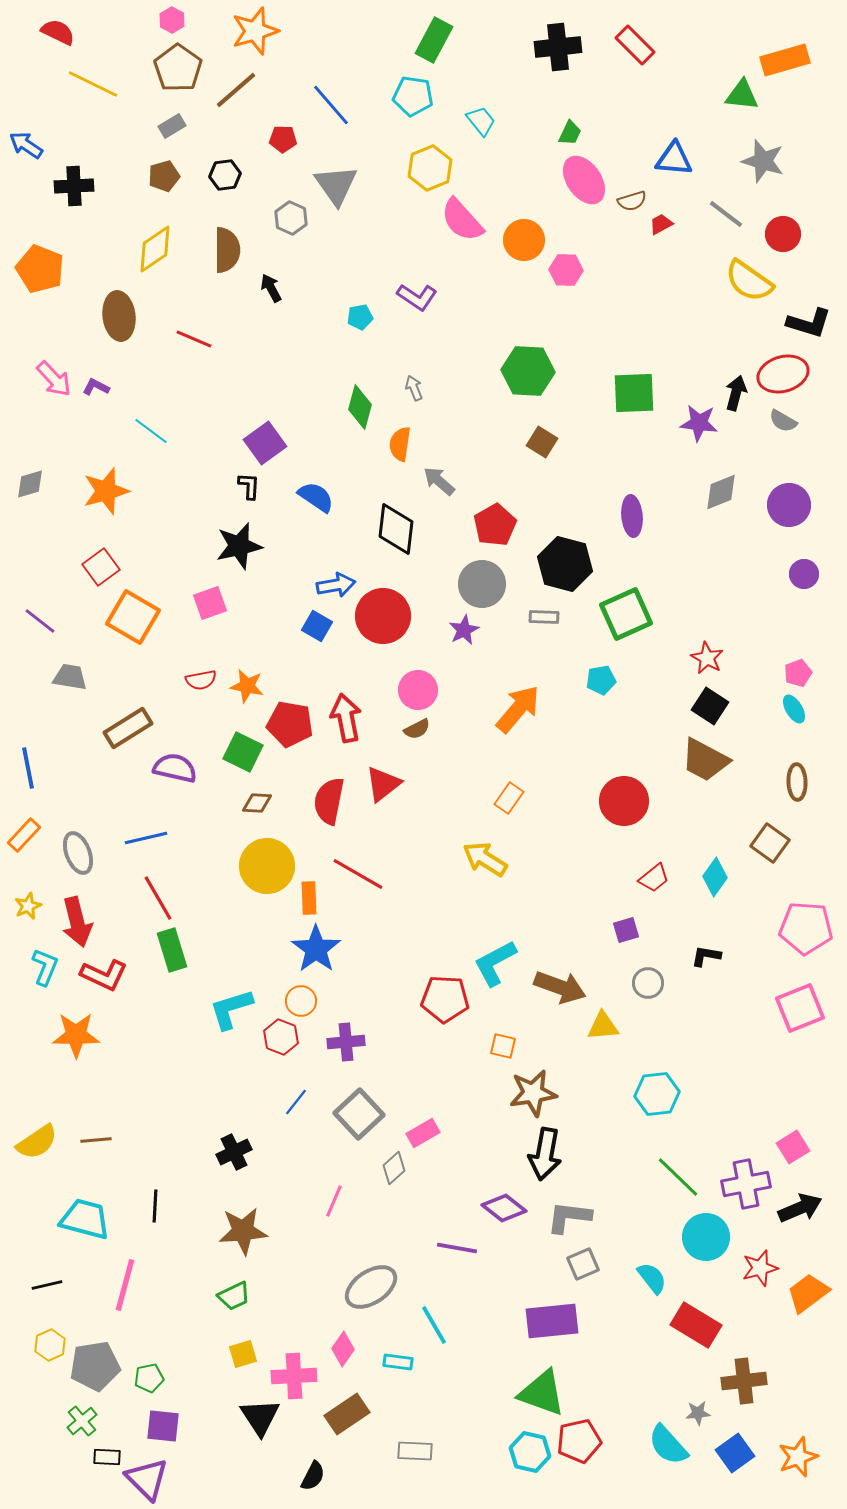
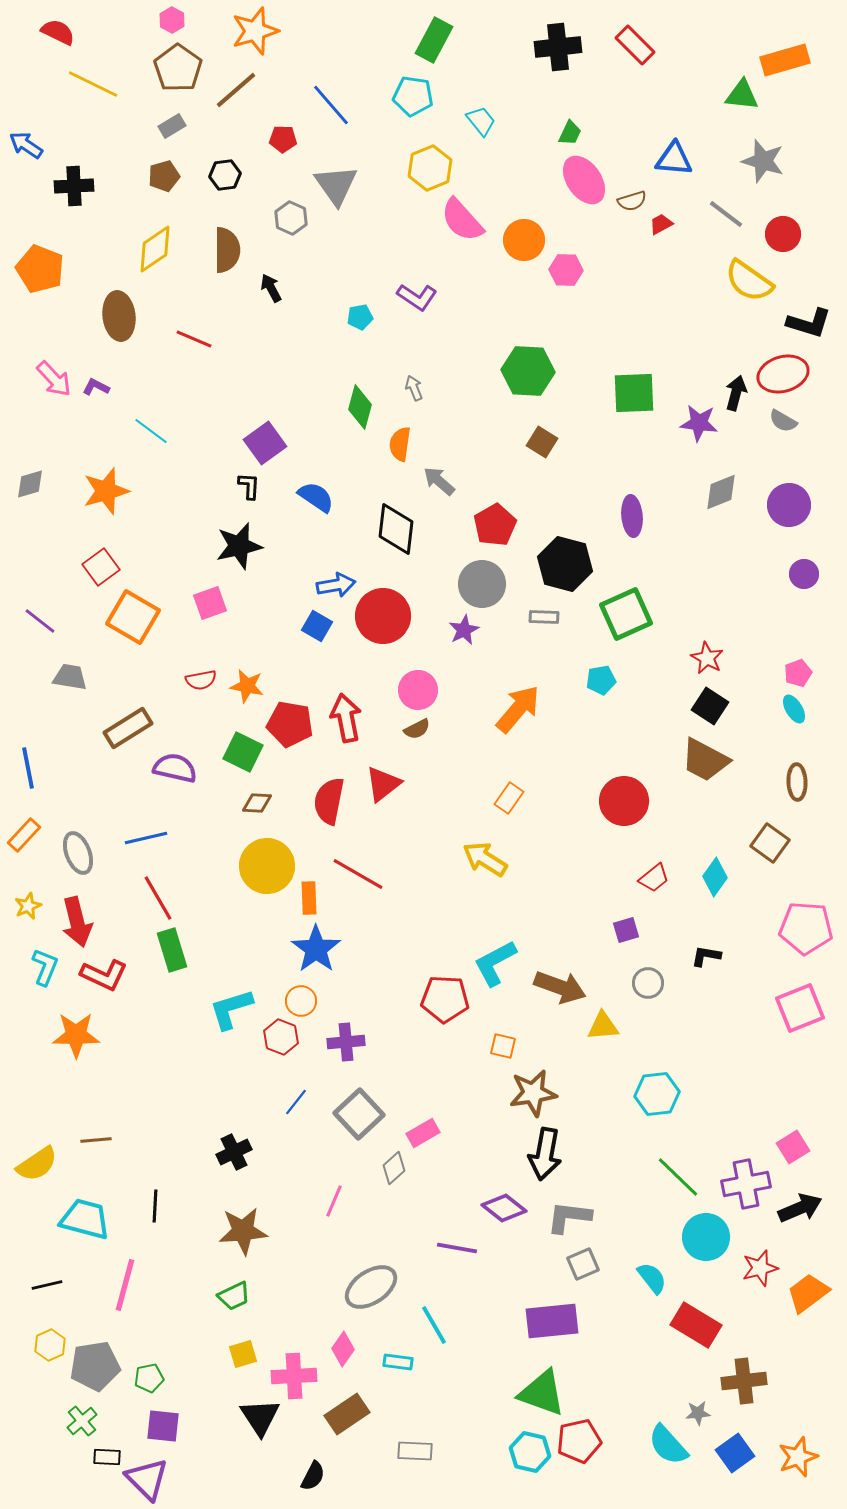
yellow semicircle at (37, 1142): moved 22 px down
